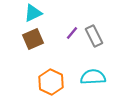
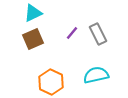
gray rectangle: moved 4 px right, 2 px up
cyan semicircle: moved 3 px right, 2 px up; rotated 10 degrees counterclockwise
